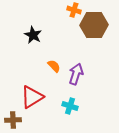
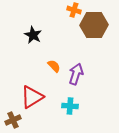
cyan cross: rotated 14 degrees counterclockwise
brown cross: rotated 21 degrees counterclockwise
